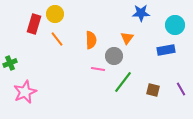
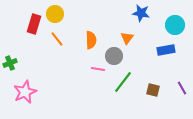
blue star: rotated 12 degrees clockwise
purple line: moved 1 px right, 1 px up
